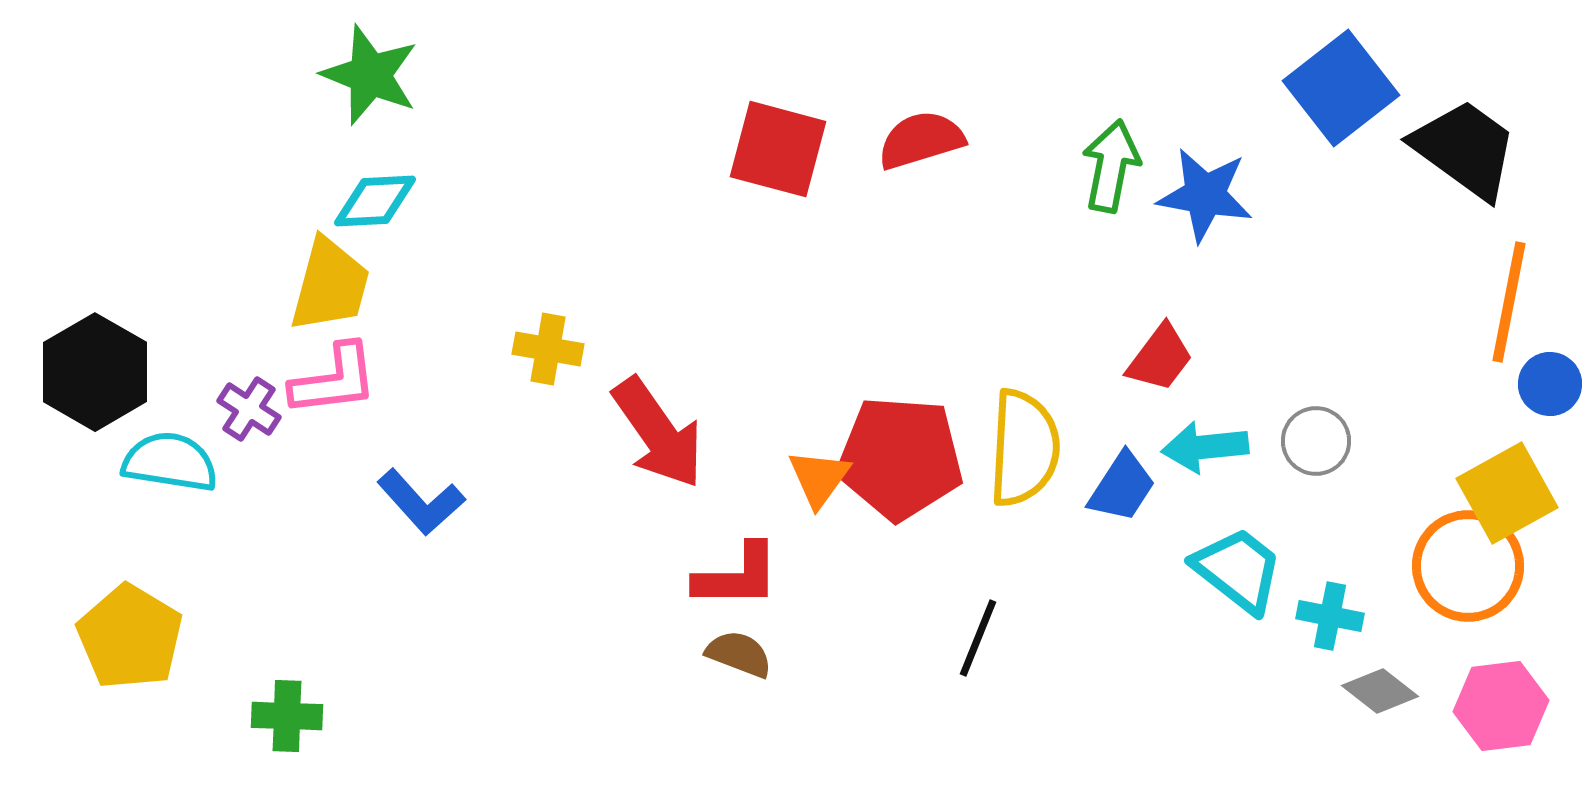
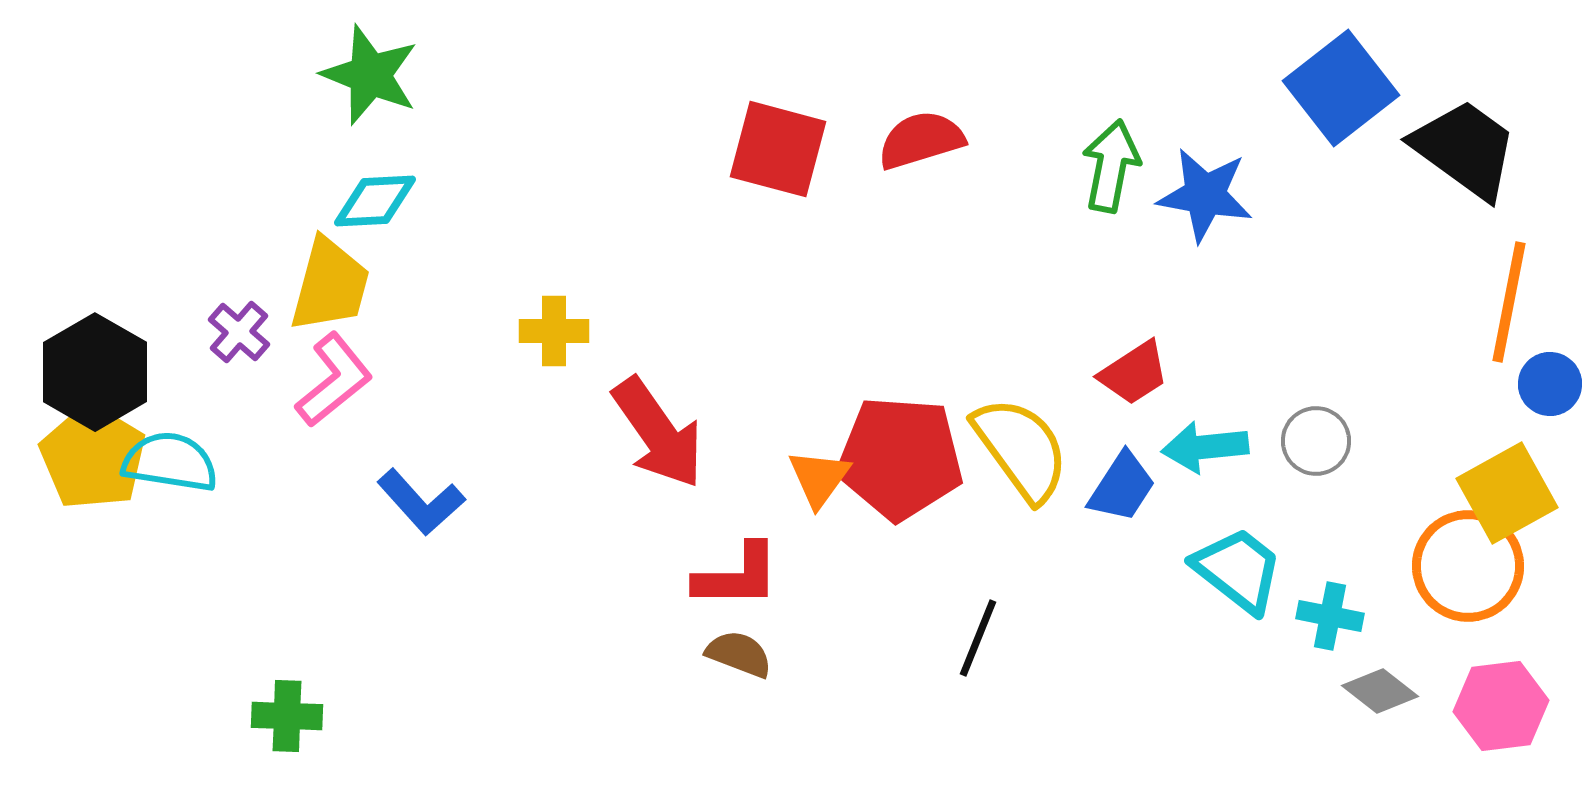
yellow cross: moved 6 px right, 18 px up; rotated 10 degrees counterclockwise
red trapezoid: moved 26 px left, 15 px down; rotated 20 degrees clockwise
pink L-shape: rotated 32 degrees counterclockwise
purple cross: moved 10 px left, 77 px up; rotated 8 degrees clockwise
yellow semicircle: moved 3 px left, 1 px down; rotated 39 degrees counterclockwise
yellow pentagon: moved 37 px left, 180 px up
